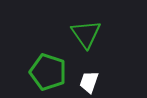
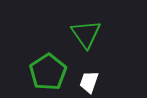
green pentagon: rotated 21 degrees clockwise
